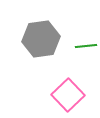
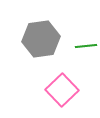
pink square: moved 6 px left, 5 px up
